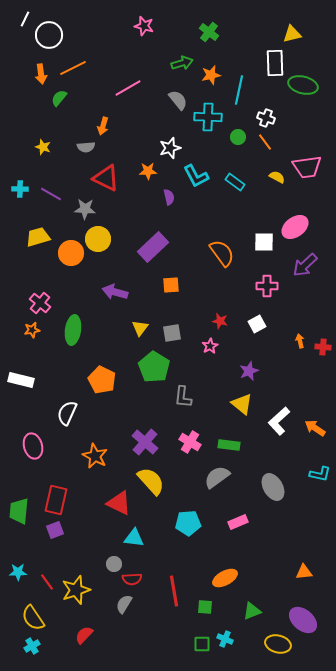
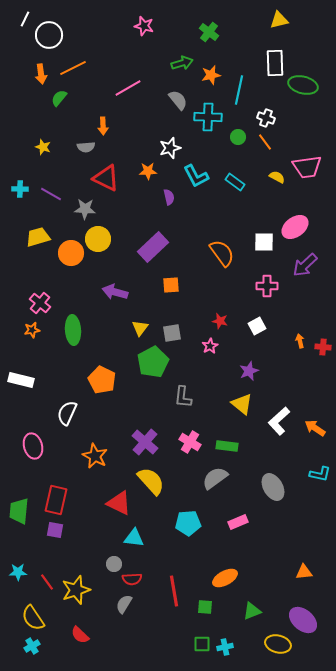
yellow triangle at (292, 34): moved 13 px left, 14 px up
orange arrow at (103, 126): rotated 18 degrees counterclockwise
white square at (257, 324): moved 2 px down
green ellipse at (73, 330): rotated 12 degrees counterclockwise
green pentagon at (154, 367): moved 1 px left, 5 px up; rotated 12 degrees clockwise
green rectangle at (229, 445): moved 2 px left, 1 px down
gray semicircle at (217, 477): moved 2 px left, 1 px down
purple square at (55, 530): rotated 30 degrees clockwise
red semicircle at (84, 635): moved 4 px left; rotated 90 degrees counterclockwise
cyan cross at (225, 639): moved 8 px down; rotated 35 degrees counterclockwise
